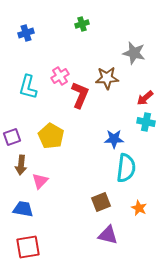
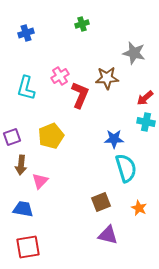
cyan L-shape: moved 2 px left, 1 px down
yellow pentagon: rotated 20 degrees clockwise
cyan semicircle: rotated 24 degrees counterclockwise
